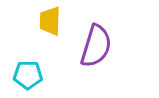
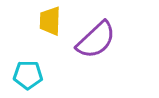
purple semicircle: moved 6 px up; rotated 30 degrees clockwise
